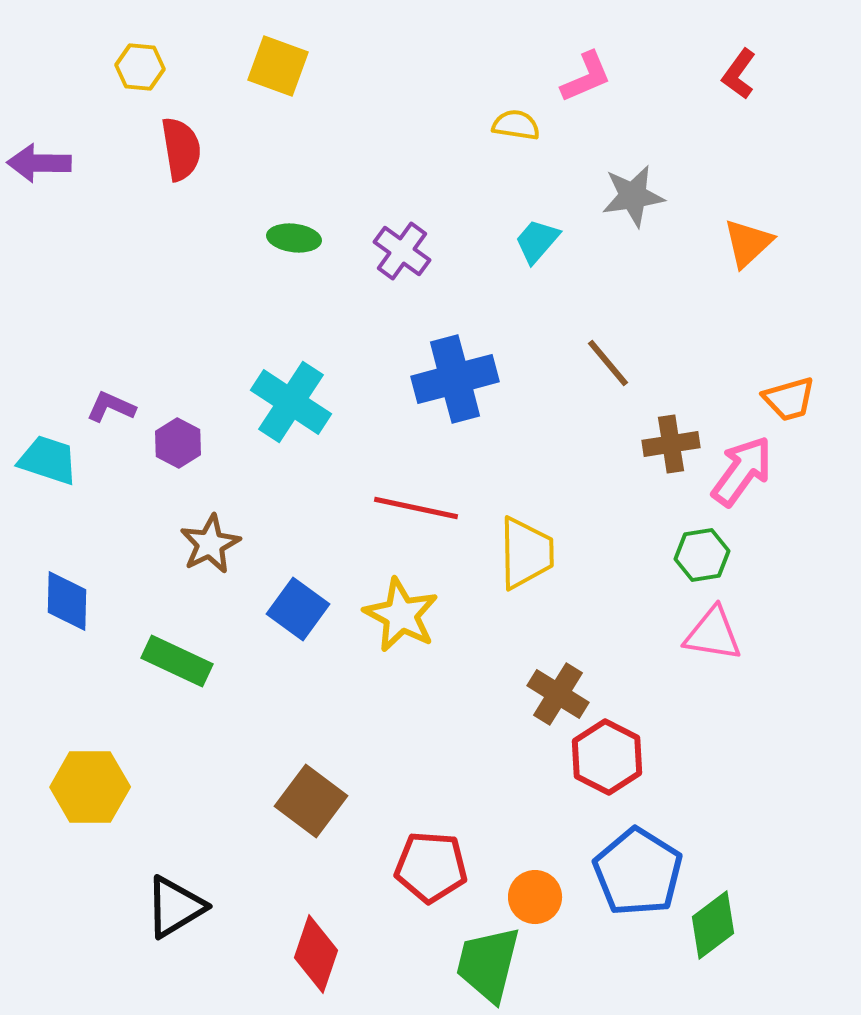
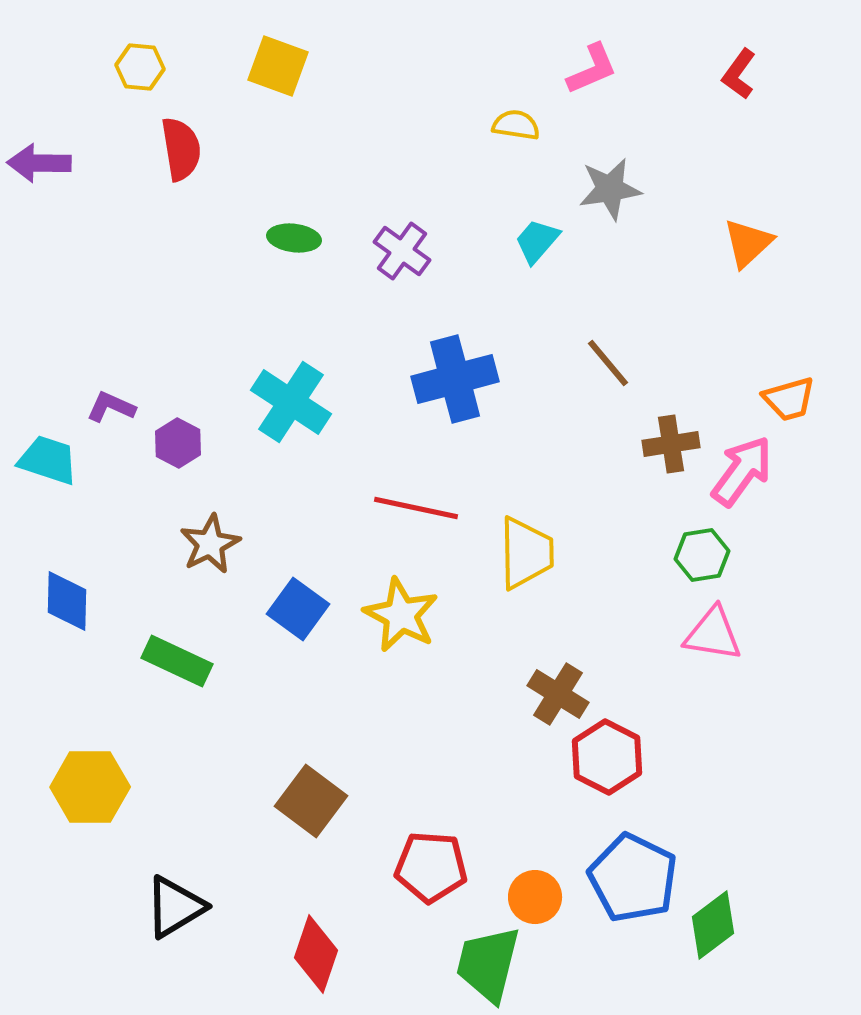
pink L-shape at (586, 77): moved 6 px right, 8 px up
gray star at (633, 196): moved 23 px left, 7 px up
blue pentagon at (638, 872): moved 5 px left, 6 px down; rotated 6 degrees counterclockwise
